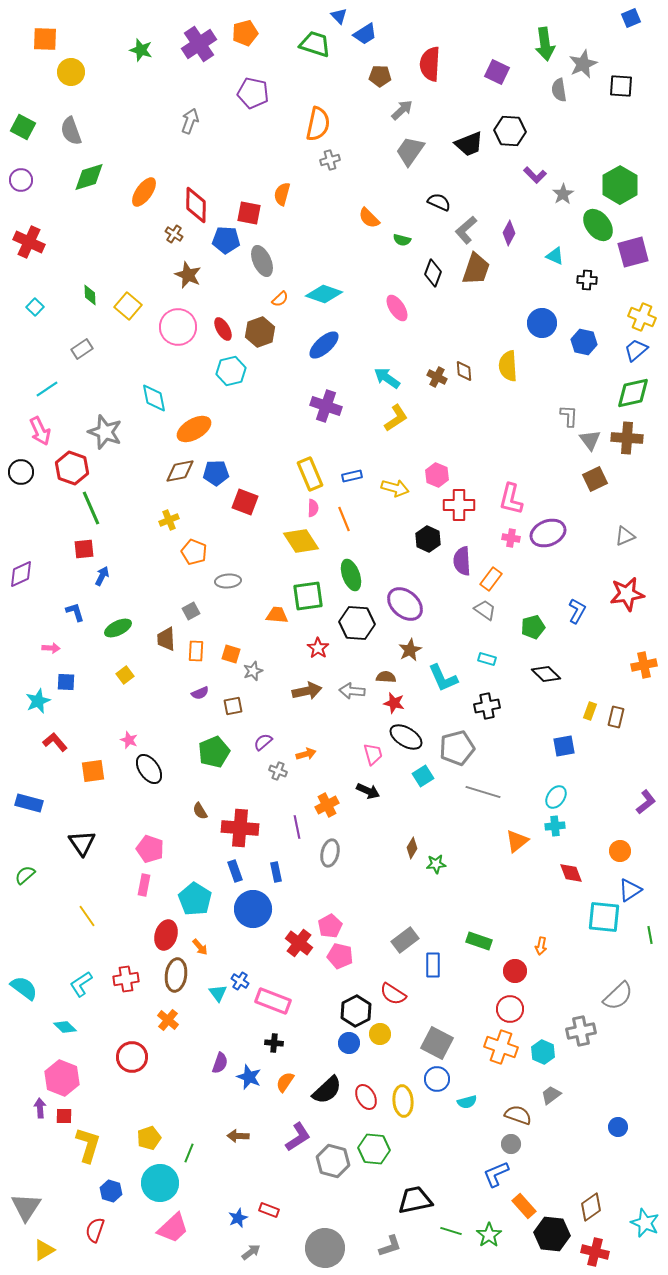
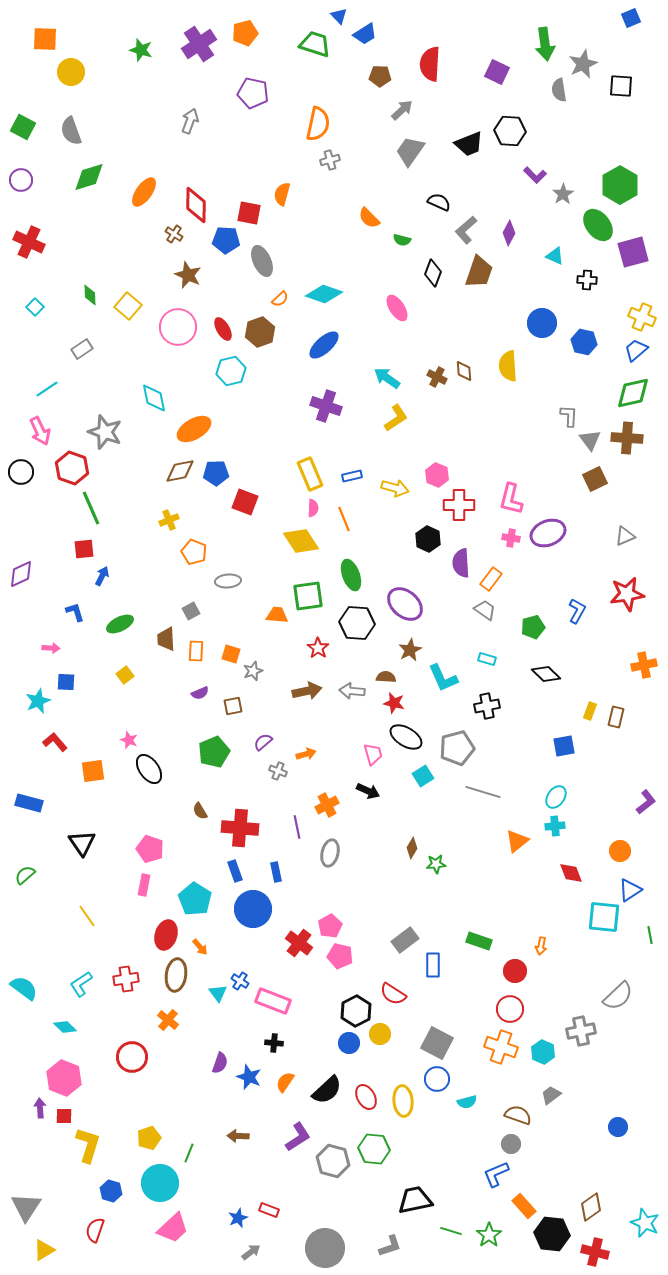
brown trapezoid at (476, 269): moved 3 px right, 3 px down
purple semicircle at (462, 561): moved 1 px left, 2 px down
green ellipse at (118, 628): moved 2 px right, 4 px up
pink hexagon at (62, 1078): moved 2 px right
